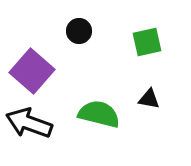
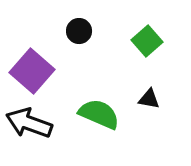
green square: moved 1 px up; rotated 28 degrees counterclockwise
green semicircle: rotated 9 degrees clockwise
